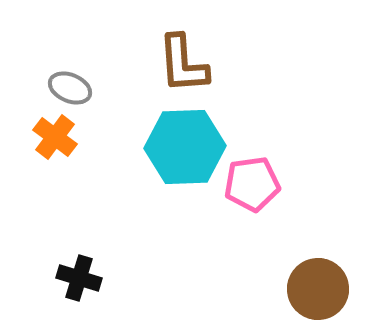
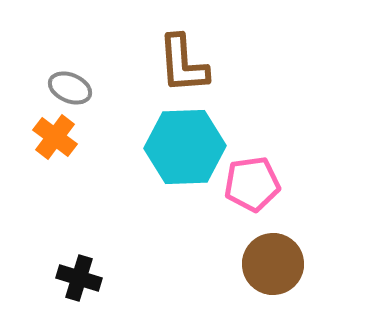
brown circle: moved 45 px left, 25 px up
